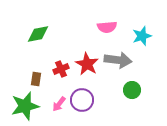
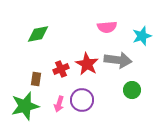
pink arrow: rotated 21 degrees counterclockwise
